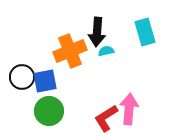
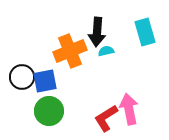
pink arrow: rotated 16 degrees counterclockwise
